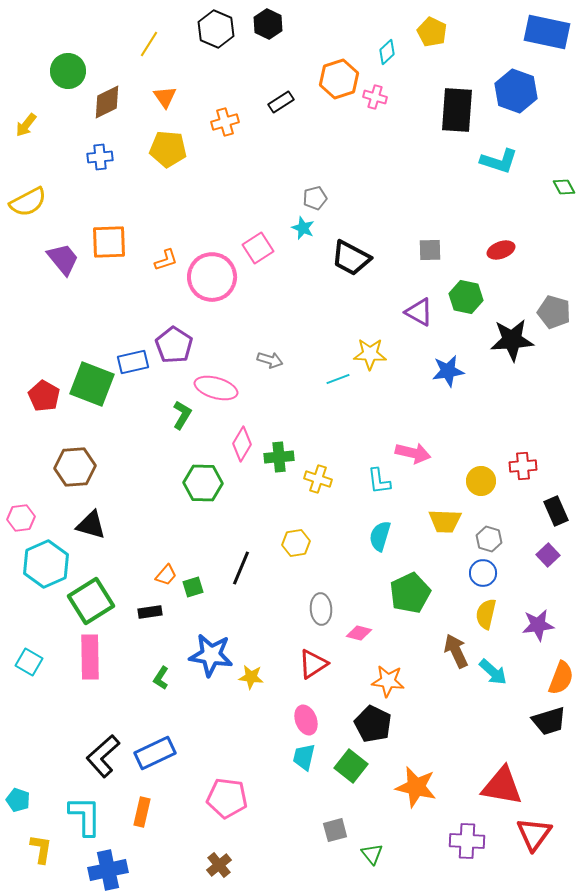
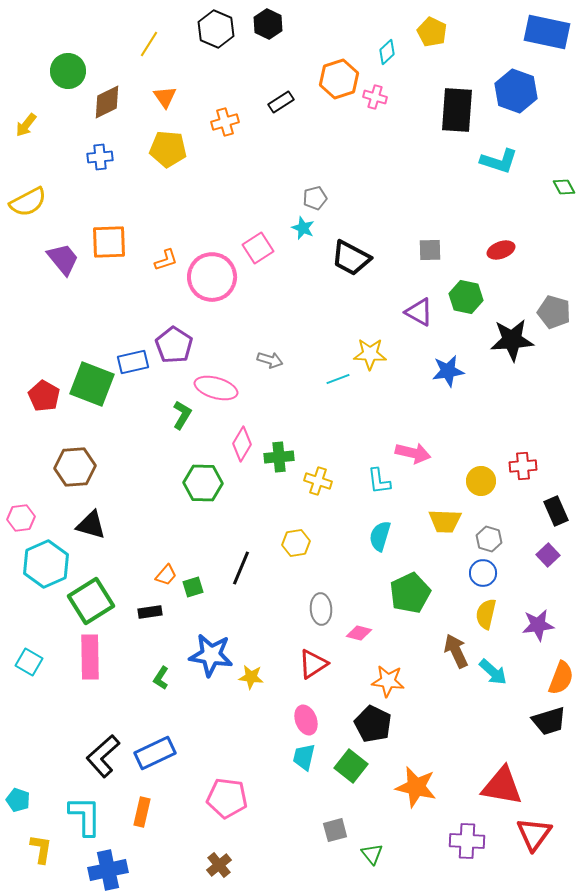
yellow cross at (318, 479): moved 2 px down
